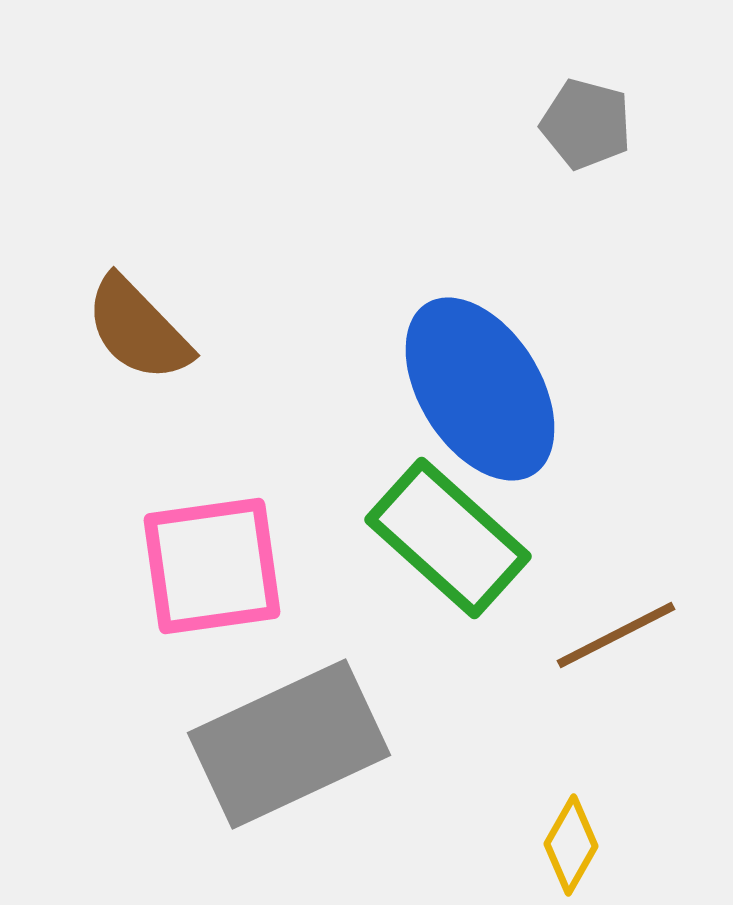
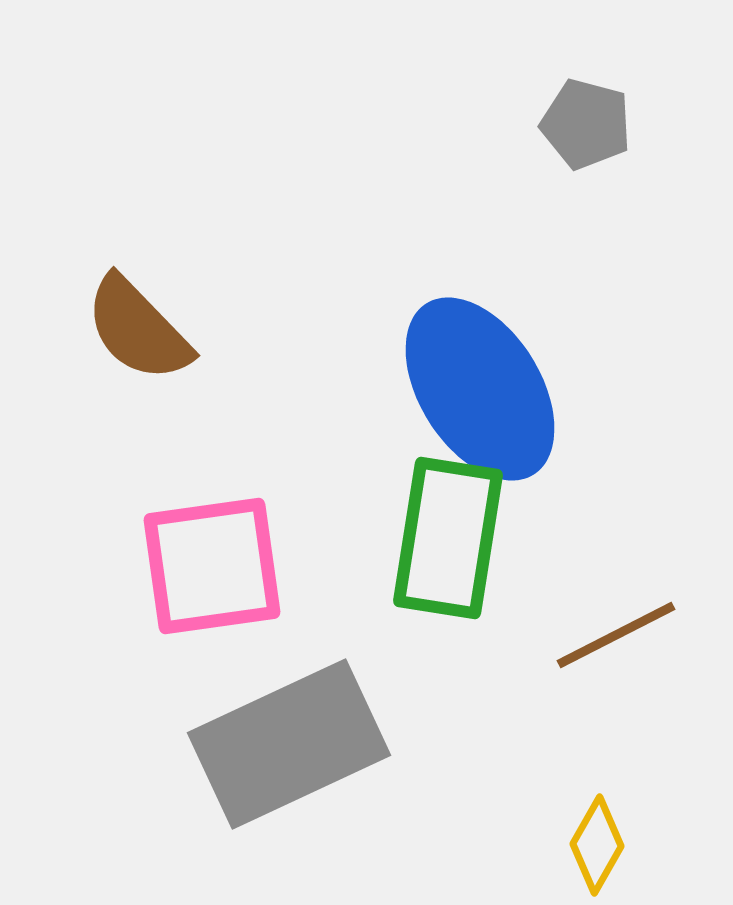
green rectangle: rotated 57 degrees clockwise
yellow diamond: moved 26 px right
